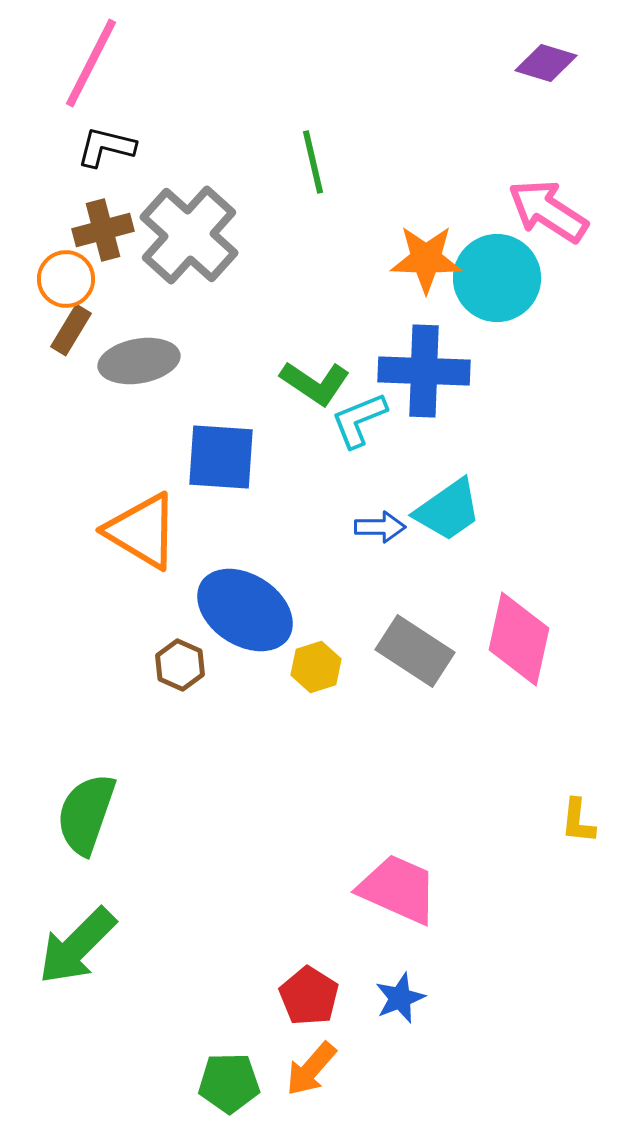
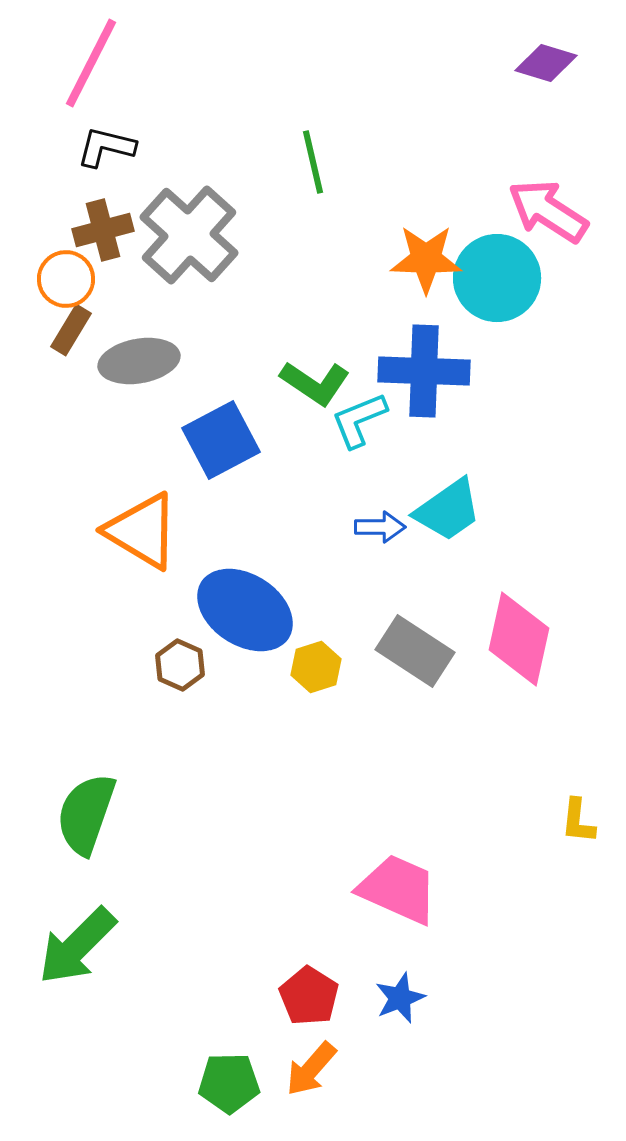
blue square: moved 17 px up; rotated 32 degrees counterclockwise
